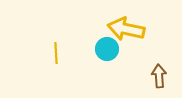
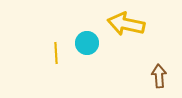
yellow arrow: moved 5 px up
cyan circle: moved 20 px left, 6 px up
